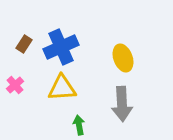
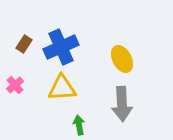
yellow ellipse: moved 1 px left, 1 px down; rotated 8 degrees counterclockwise
